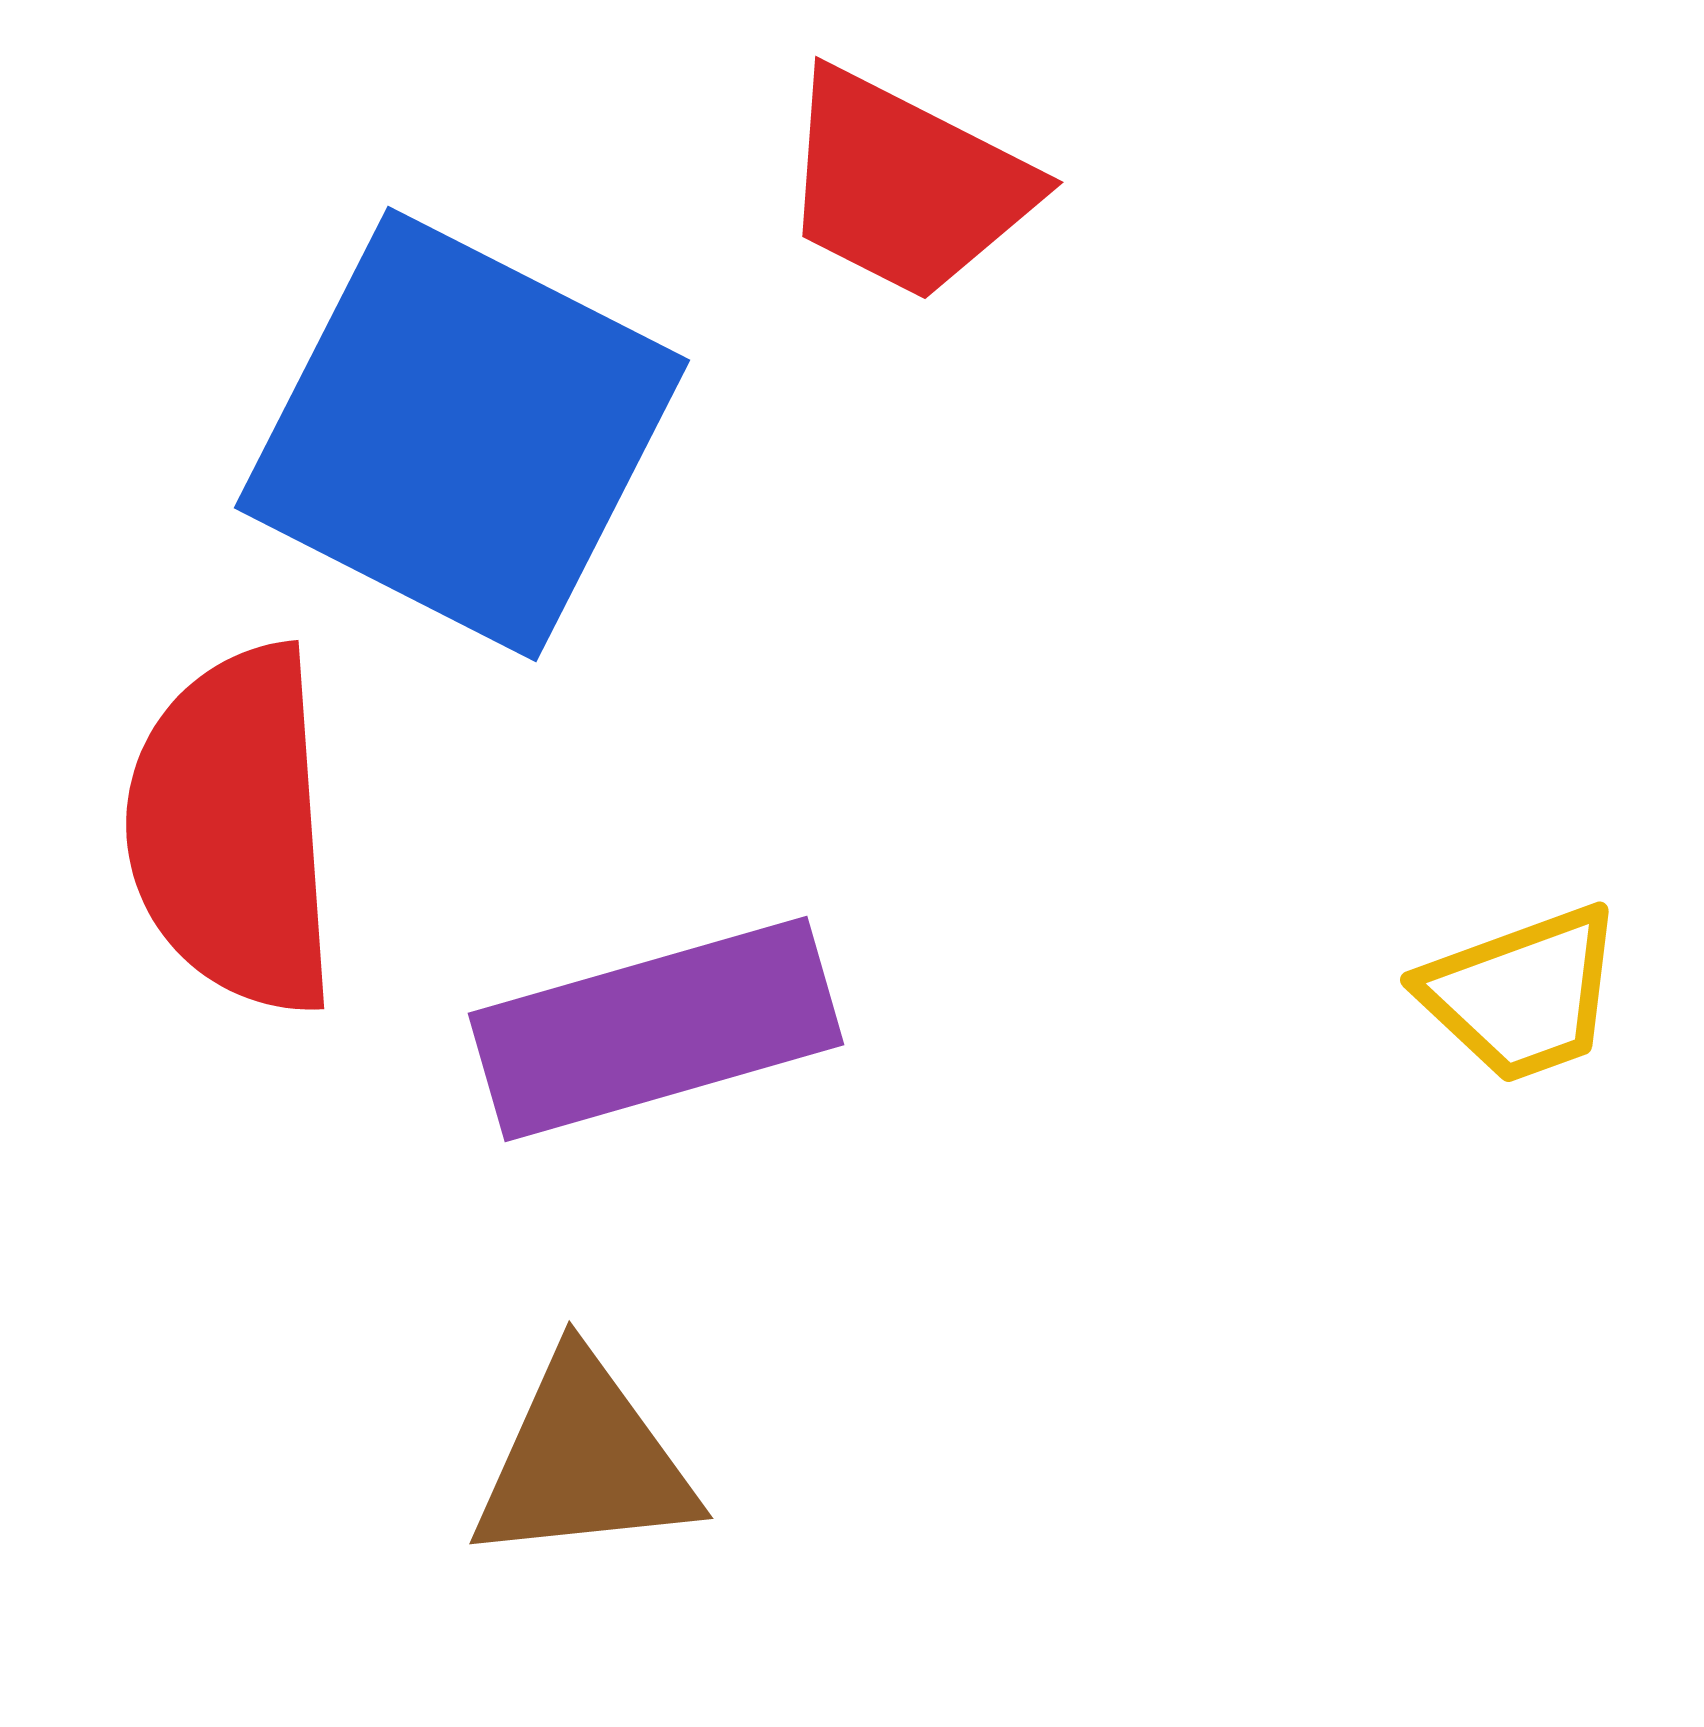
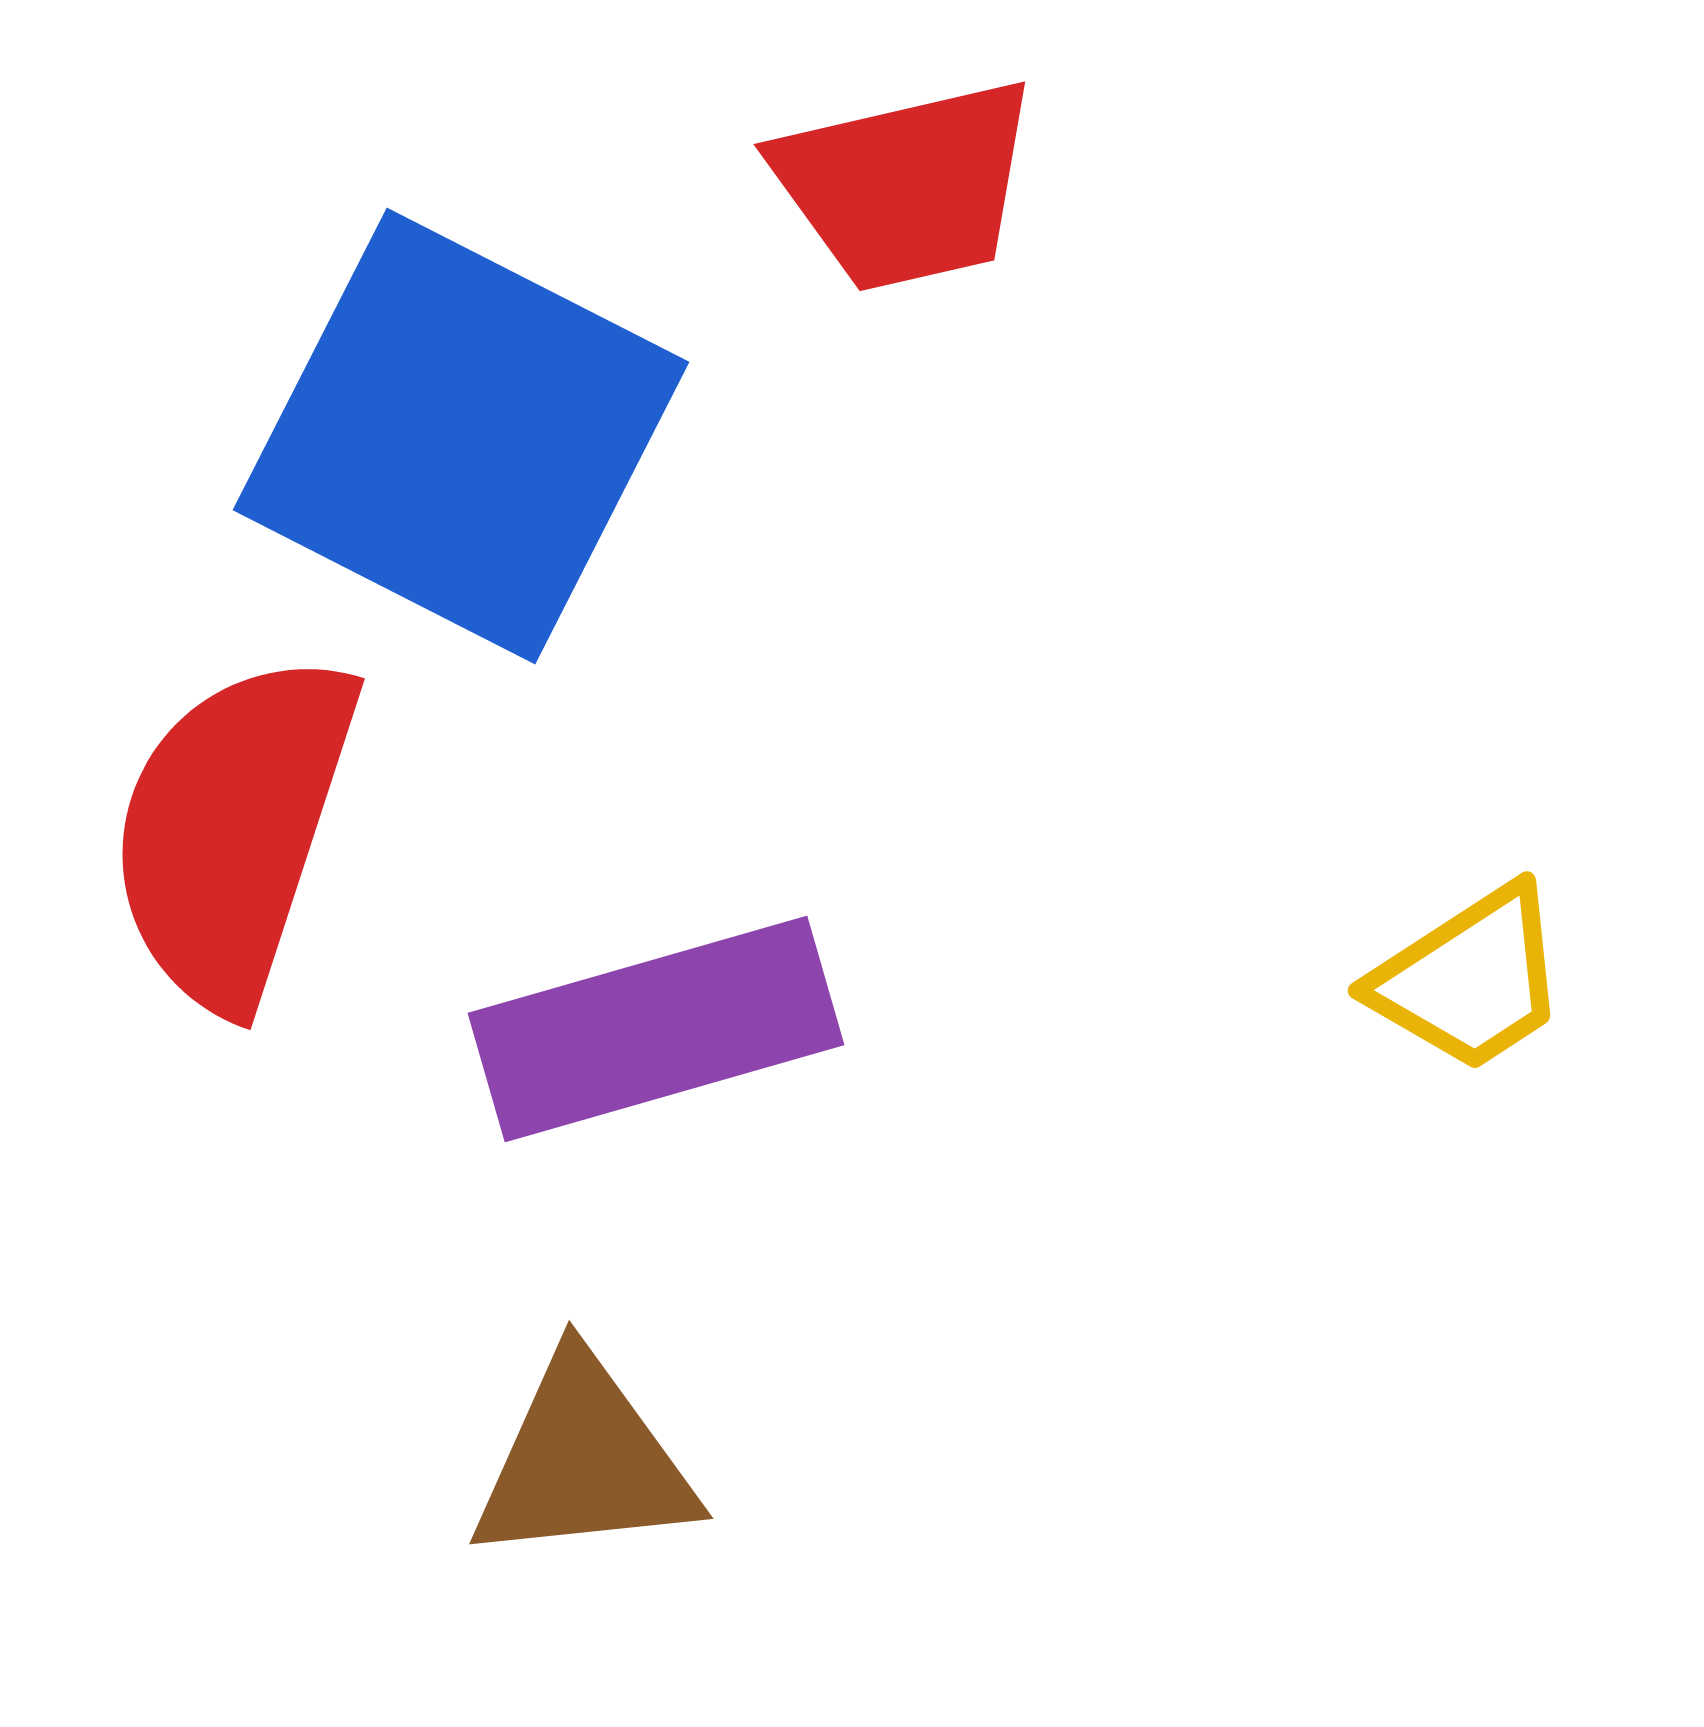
red trapezoid: rotated 40 degrees counterclockwise
blue square: moved 1 px left, 2 px down
red semicircle: rotated 22 degrees clockwise
yellow trapezoid: moved 52 px left, 15 px up; rotated 13 degrees counterclockwise
